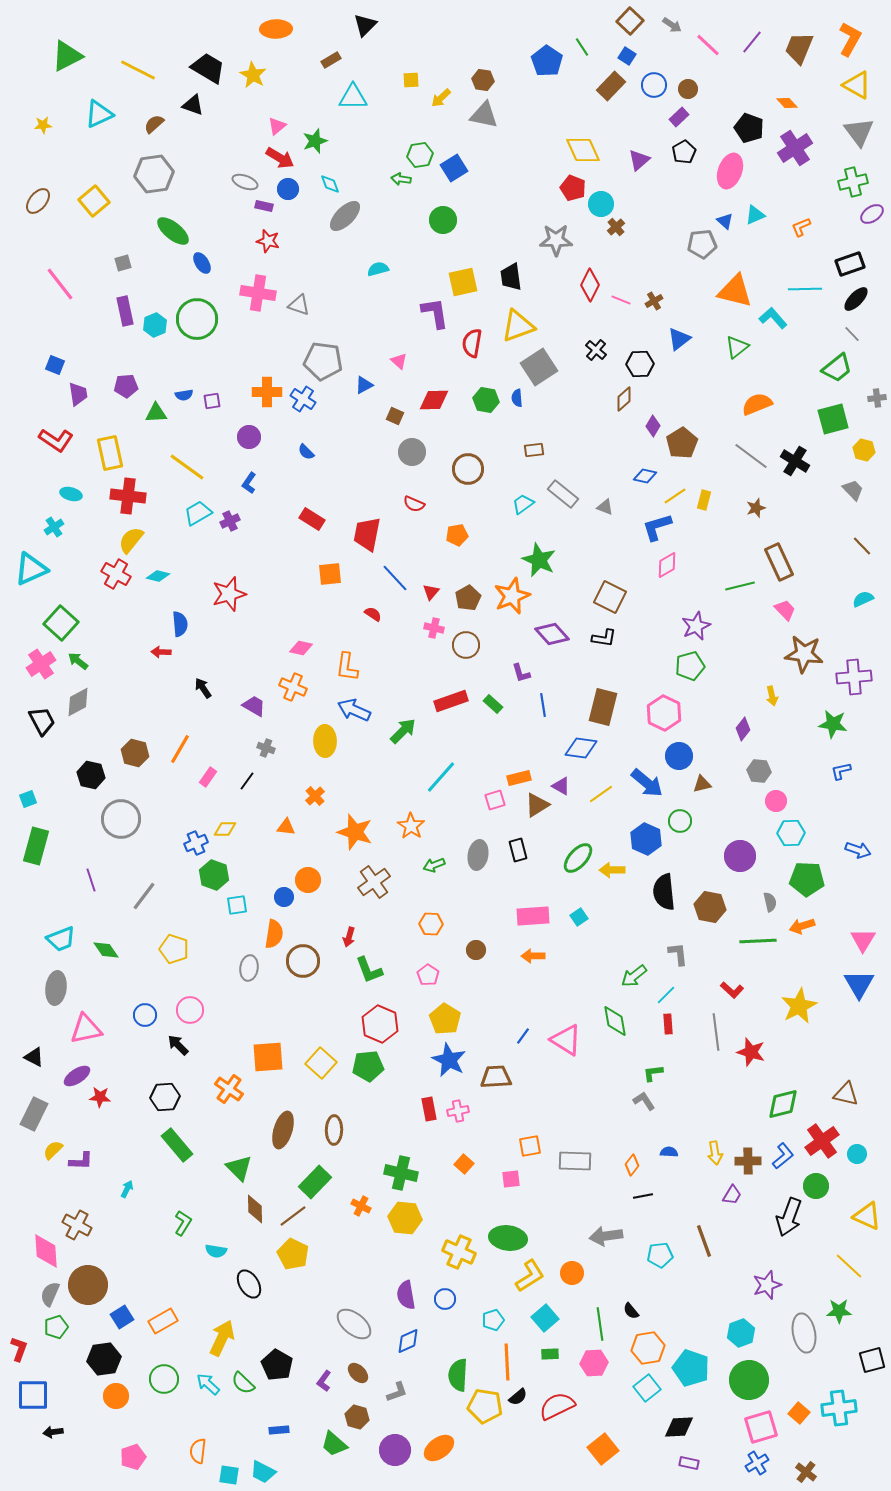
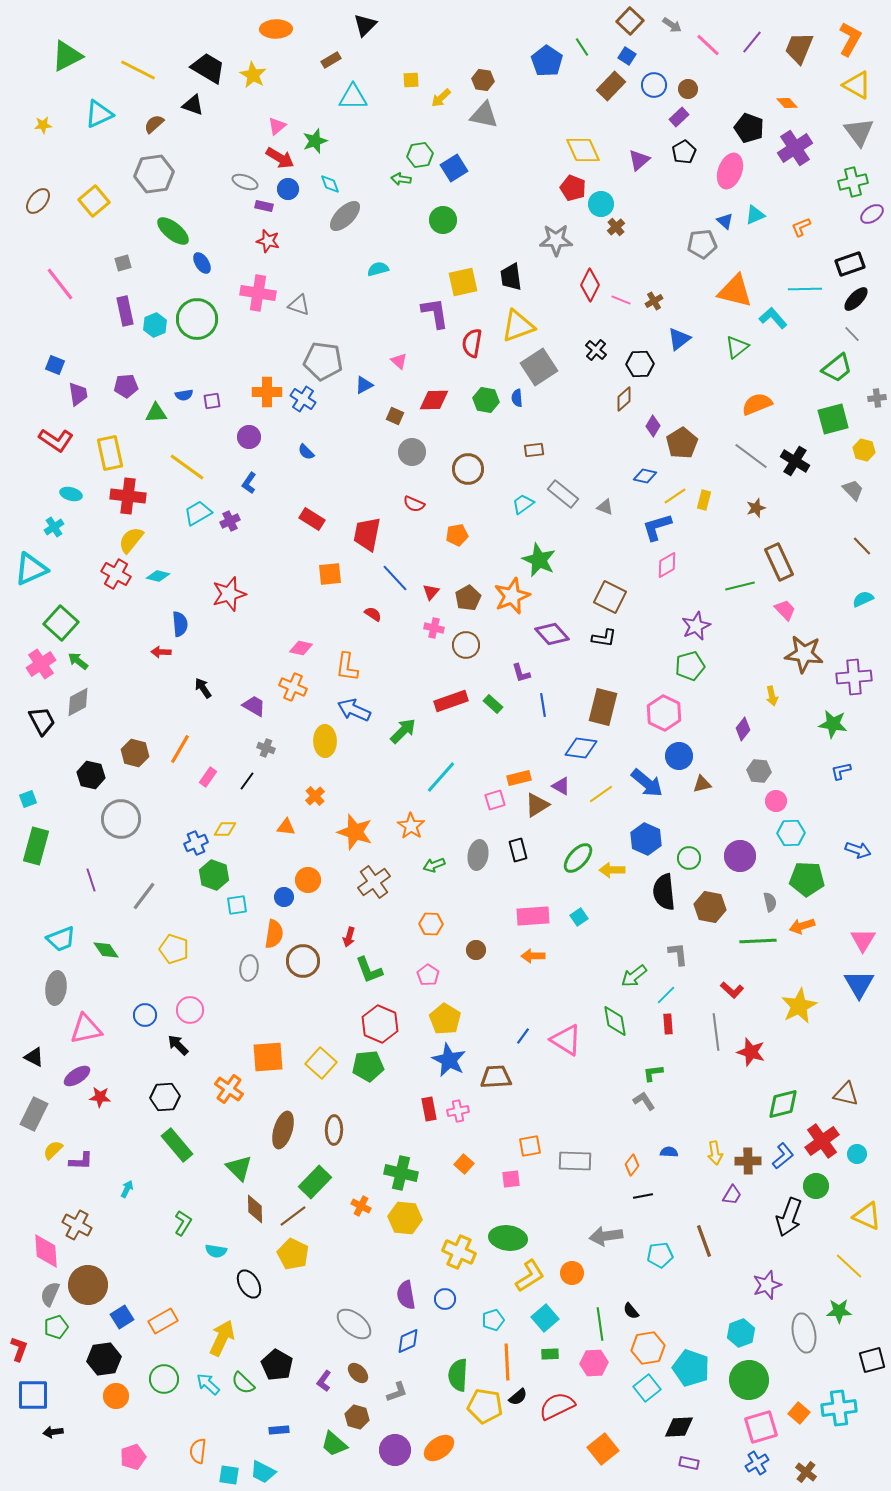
green circle at (680, 821): moved 9 px right, 37 px down
